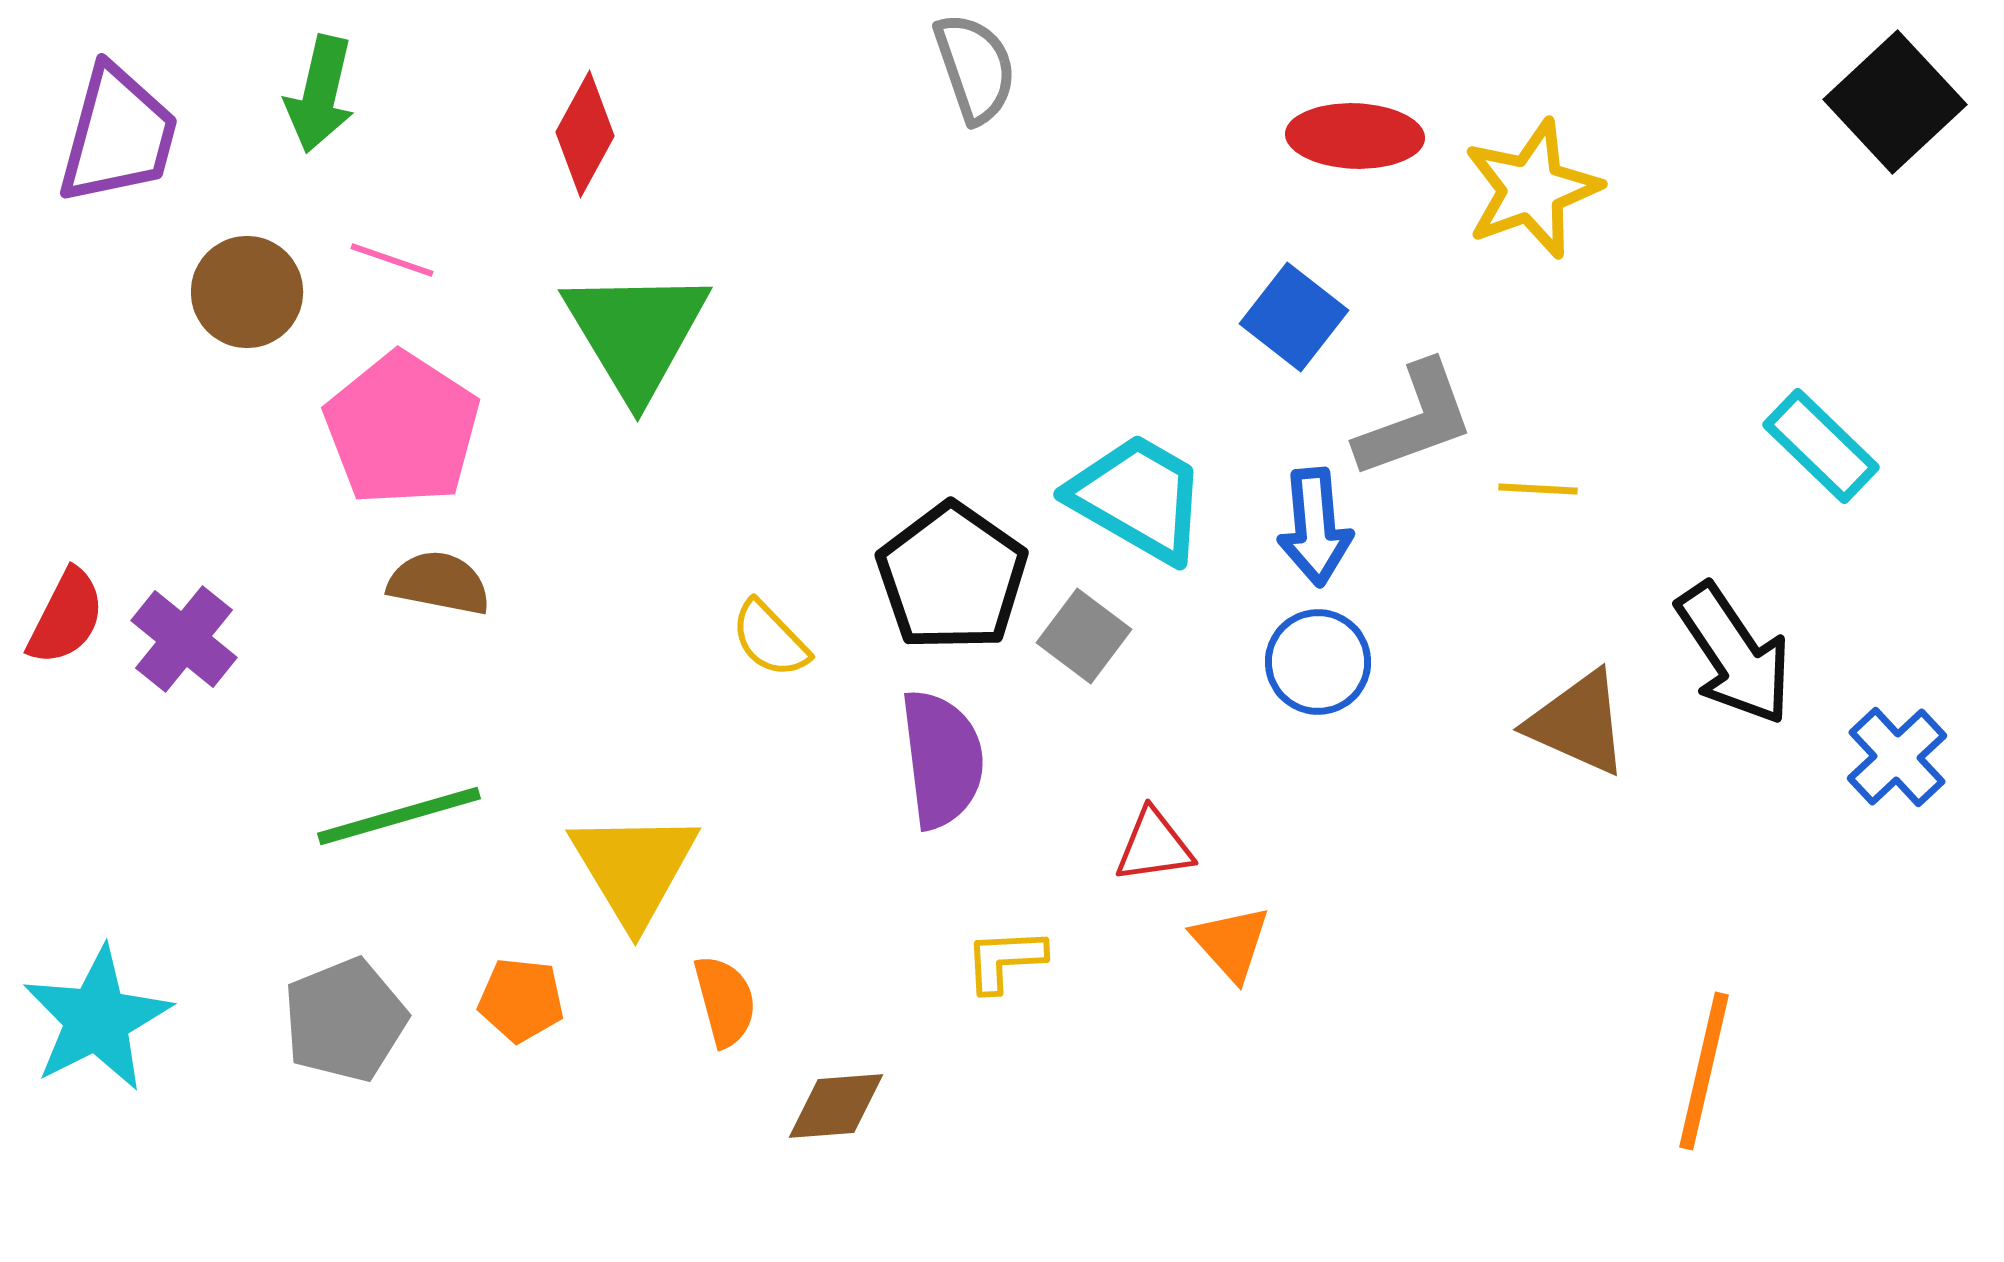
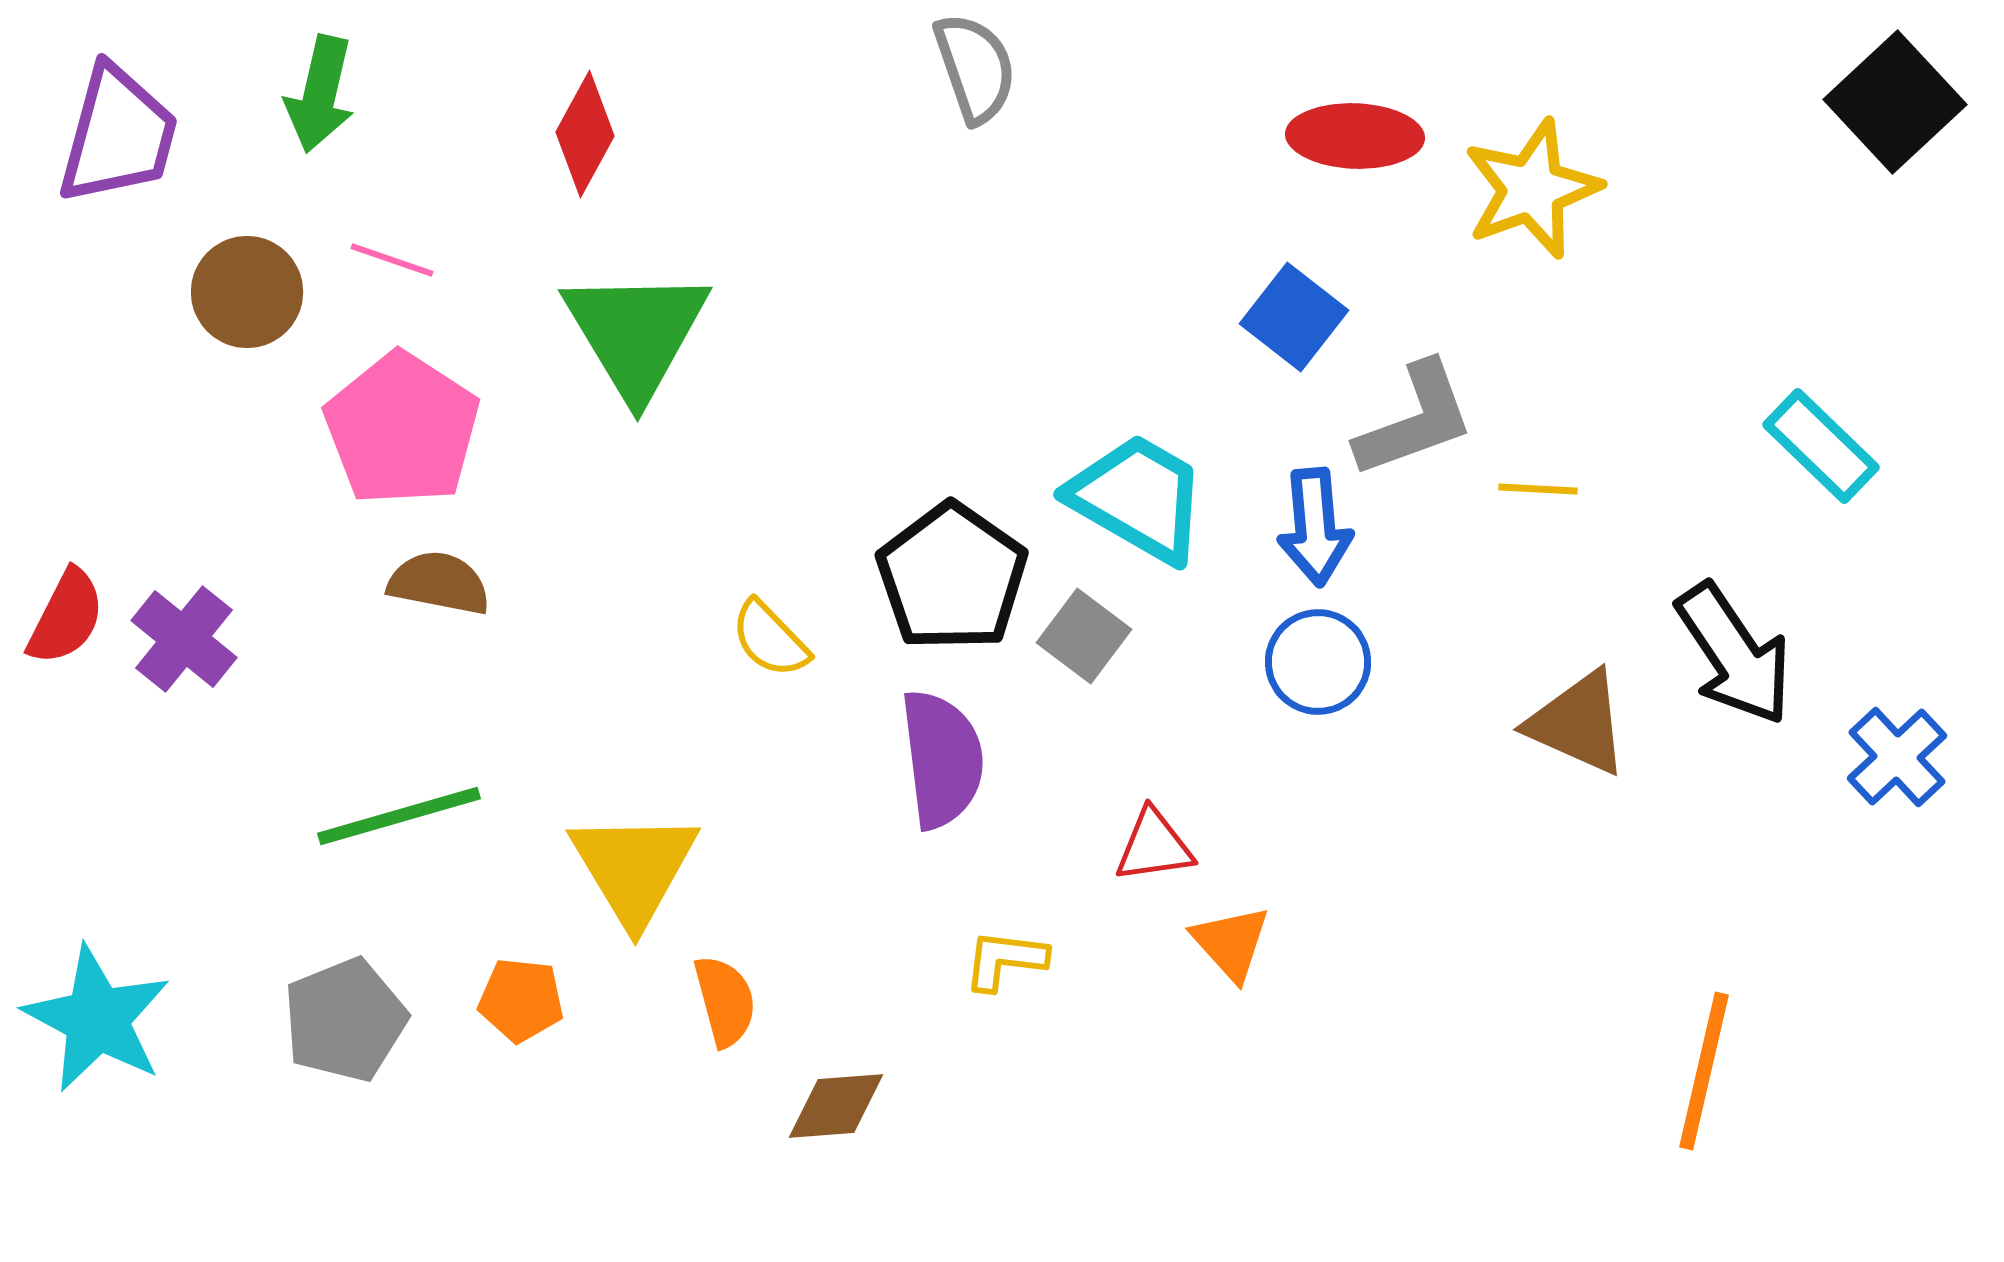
yellow L-shape: rotated 10 degrees clockwise
cyan star: rotated 17 degrees counterclockwise
